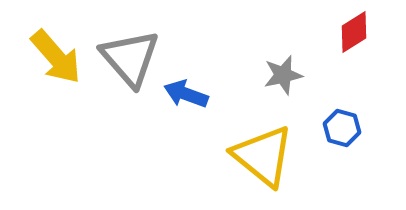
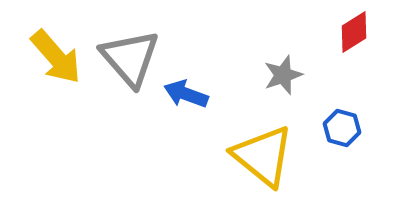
gray star: rotated 6 degrees counterclockwise
